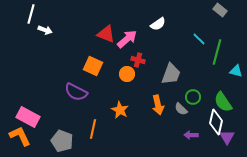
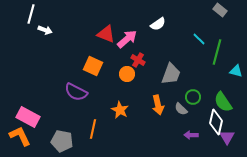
red cross: rotated 16 degrees clockwise
gray pentagon: rotated 10 degrees counterclockwise
